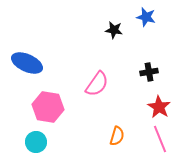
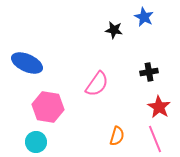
blue star: moved 2 px left; rotated 12 degrees clockwise
pink line: moved 5 px left
